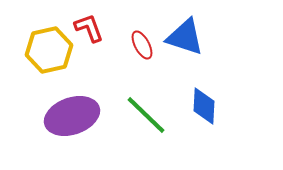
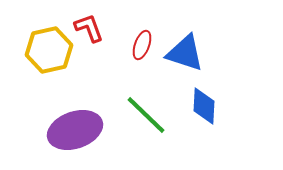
blue triangle: moved 16 px down
red ellipse: rotated 48 degrees clockwise
purple ellipse: moved 3 px right, 14 px down
